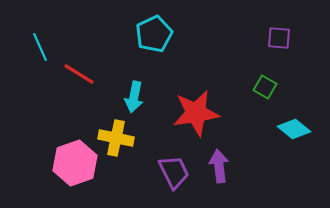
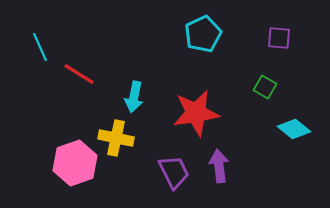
cyan pentagon: moved 49 px right
